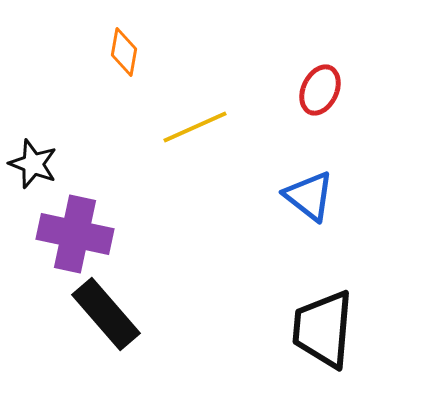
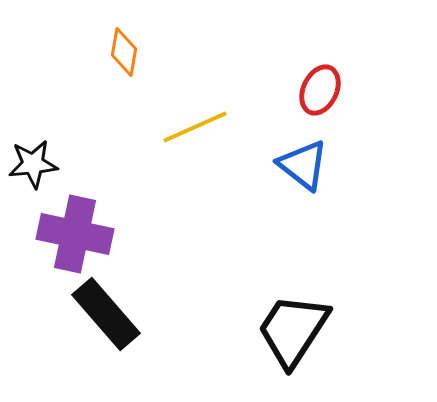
black star: rotated 27 degrees counterclockwise
blue triangle: moved 6 px left, 31 px up
black trapezoid: moved 30 px left, 1 px down; rotated 28 degrees clockwise
